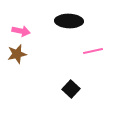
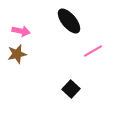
black ellipse: rotated 48 degrees clockwise
pink line: rotated 18 degrees counterclockwise
